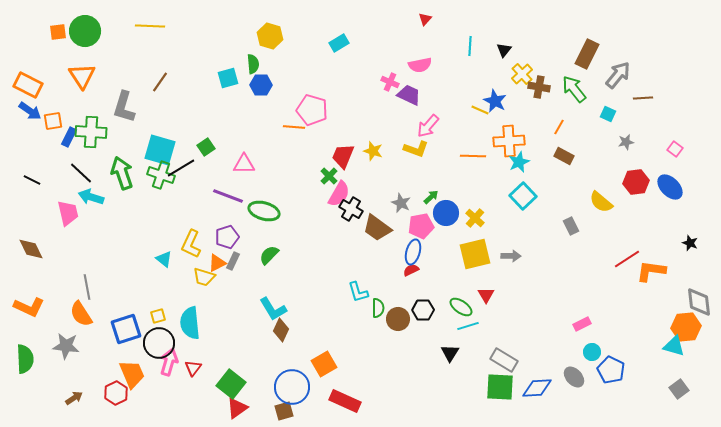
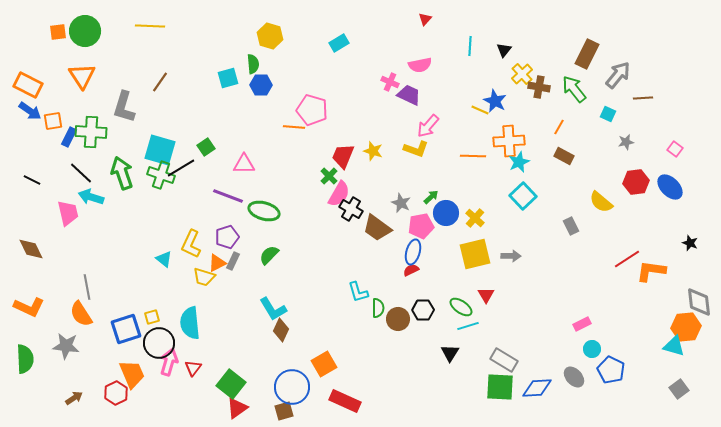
yellow square at (158, 316): moved 6 px left, 1 px down
cyan circle at (592, 352): moved 3 px up
